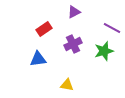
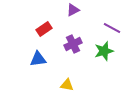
purple triangle: moved 1 px left, 2 px up
